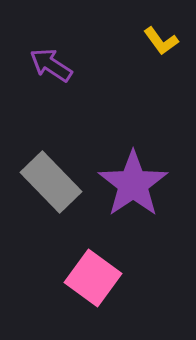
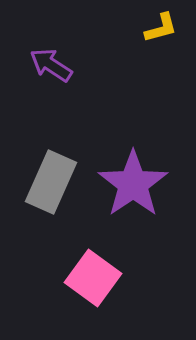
yellow L-shape: moved 13 px up; rotated 69 degrees counterclockwise
gray rectangle: rotated 68 degrees clockwise
